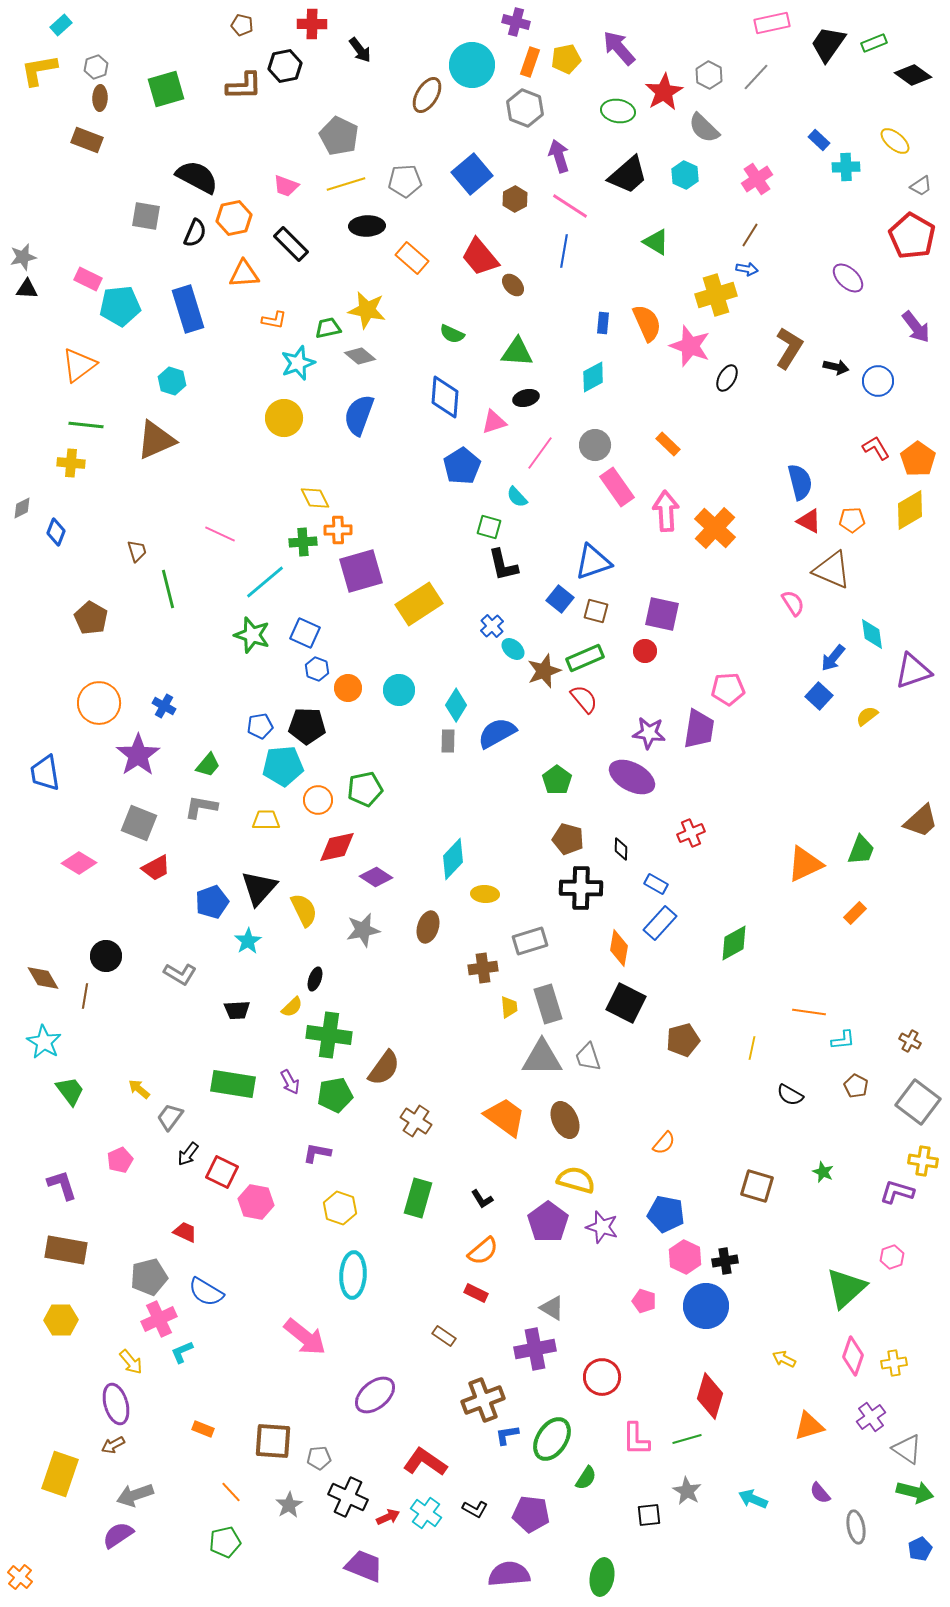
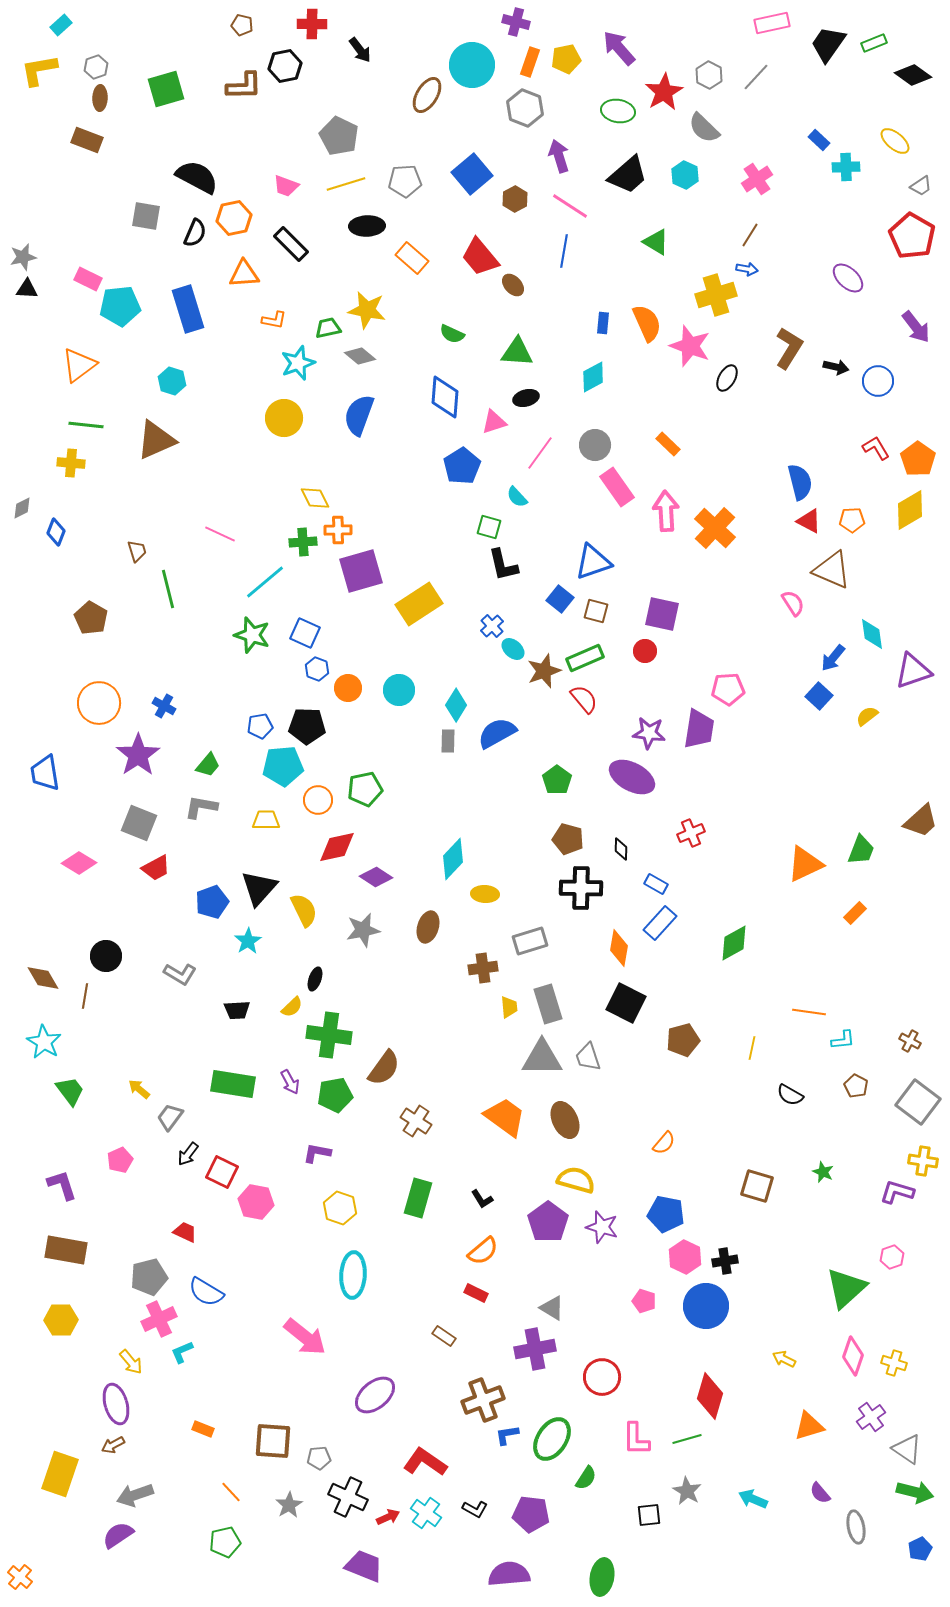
yellow cross at (894, 1363): rotated 25 degrees clockwise
